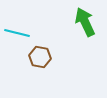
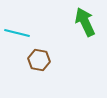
brown hexagon: moved 1 px left, 3 px down
